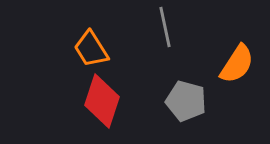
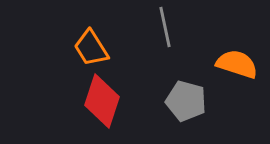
orange trapezoid: moved 1 px up
orange semicircle: rotated 105 degrees counterclockwise
